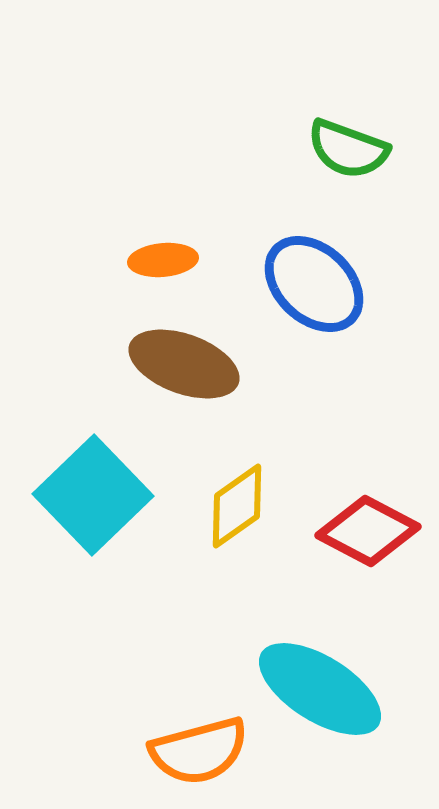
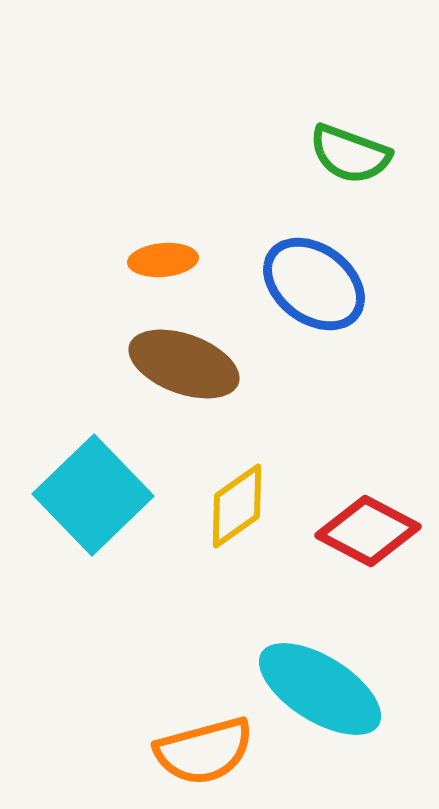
green semicircle: moved 2 px right, 5 px down
blue ellipse: rotated 6 degrees counterclockwise
orange semicircle: moved 5 px right
